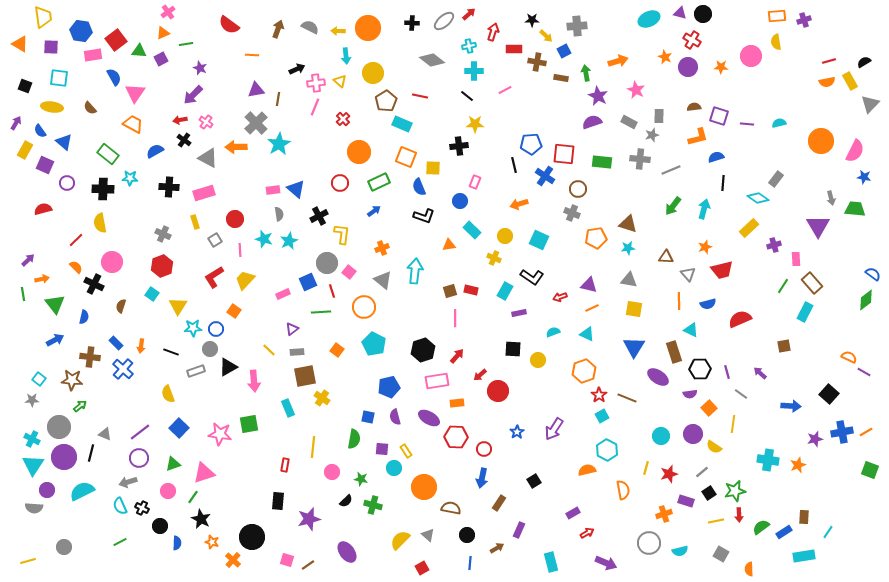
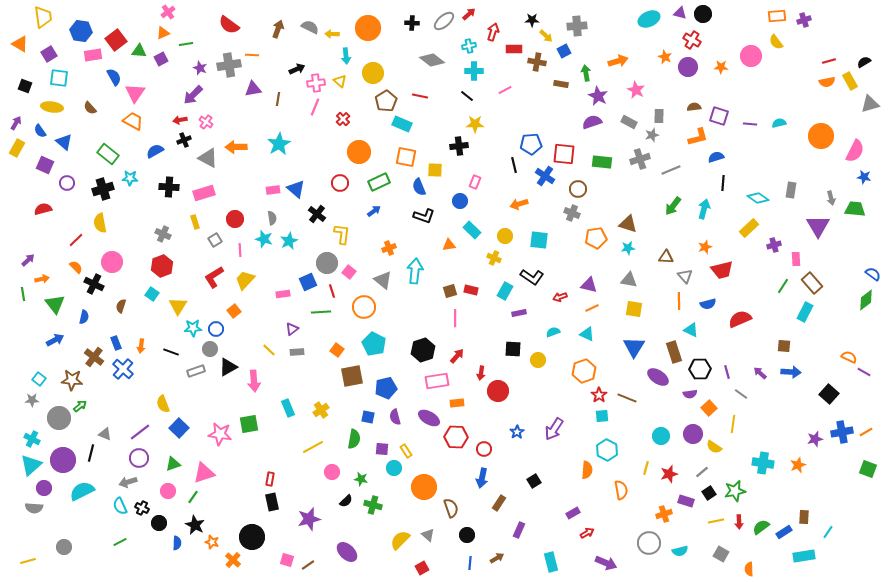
yellow arrow at (338, 31): moved 6 px left, 3 px down
yellow semicircle at (776, 42): rotated 28 degrees counterclockwise
purple square at (51, 47): moved 2 px left, 7 px down; rotated 35 degrees counterclockwise
brown rectangle at (561, 78): moved 6 px down
purple triangle at (256, 90): moved 3 px left, 1 px up
gray triangle at (870, 104): rotated 30 degrees clockwise
gray cross at (256, 123): moved 27 px left, 58 px up; rotated 35 degrees clockwise
orange trapezoid at (133, 124): moved 3 px up
purple line at (747, 124): moved 3 px right
black cross at (184, 140): rotated 32 degrees clockwise
orange circle at (821, 141): moved 5 px up
yellow rectangle at (25, 150): moved 8 px left, 2 px up
orange square at (406, 157): rotated 10 degrees counterclockwise
gray cross at (640, 159): rotated 24 degrees counterclockwise
yellow square at (433, 168): moved 2 px right, 2 px down
gray rectangle at (776, 179): moved 15 px right, 11 px down; rotated 28 degrees counterclockwise
black cross at (103, 189): rotated 20 degrees counterclockwise
gray semicircle at (279, 214): moved 7 px left, 4 px down
black cross at (319, 216): moved 2 px left, 2 px up; rotated 24 degrees counterclockwise
cyan square at (539, 240): rotated 18 degrees counterclockwise
orange cross at (382, 248): moved 7 px right
gray triangle at (688, 274): moved 3 px left, 2 px down
pink rectangle at (283, 294): rotated 16 degrees clockwise
orange square at (234, 311): rotated 16 degrees clockwise
blue rectangle at (116, 343): rotated 24 degrees clockwise
brown square at (784, 346): rotated 16 degrees clockwise
brown cross at (90, 357): moved 4 px right; rotated 30 degrees clockwise
red arrow at (480, 375): moved 1 px right, 2 px up; rotated 40 degrees counterclockwise
brown square at (305, 376): moved 47 px right
blue pentagon at (389, 387): moved 3 px left, 1 px down
yellow semicircle at (168, 394): moved 5 px left, 10 px down
yellow cross at (322, 398): moved 1 px left, 12 px down; rotated 21 degrees clockwise
blue arrow at (791, 406): moved 34 px up
cyan square at (602, 416): rotated 24 degrees clockwise
gray circle at (59, 427): moved 9 px up
yellow line at (313, 447): rotated 55 degrees clockwise
purple circle at (64, 457): moved 1 px left, 3 px down
cyan cross at (768, 460): moved 5 px left, 3 px down
cyan triangle at (33, 465): moved 2 px left; rotated 15 degrees clockwise
red rectangle at (285, 465): moved 15 px left, 14 px down
orange semicircle at (587, 470): rotated 108 degrees clockwise
green square at (870, 470): moved 2 px left, 1 px up
purple circle at (47, 490): moved 3 px left, 2 px up
orange semicircle at (623, 490): moved 2 px left
black rectangle at (278, 501): moved 6 px left, 1 px down; rotated 18 degrees counterclockwise
brown semicircle at (451, 508): rotated 60 degrees clockwise
red arrow at (739, 515): moved 7 px down
black star at (201, 519): moved 6 px left, 6 px down
black circle at (160, 526): moved 1 px left, 3 px up
brown arrow at (497, 548): moved 10 px down
purple ellipse at (347, 552): rotated 10 degrees counterclockwise
